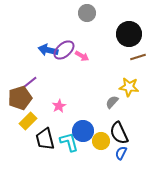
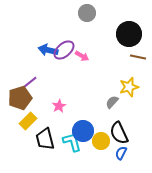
brown line: rotated 28 degrees clockwise
yellow star: rotated 24 degrees counterclockwise
cyan L-shape: moved 3 px right
